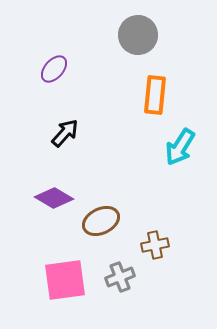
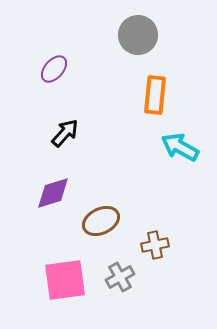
cyan arrow: rotated 87 degrees clockwise
purple diamond: moved 1 px left, 5 px up; rotated 48 degrees counterclockwise
gray cross: rotated 8 degrees counterclockwise
